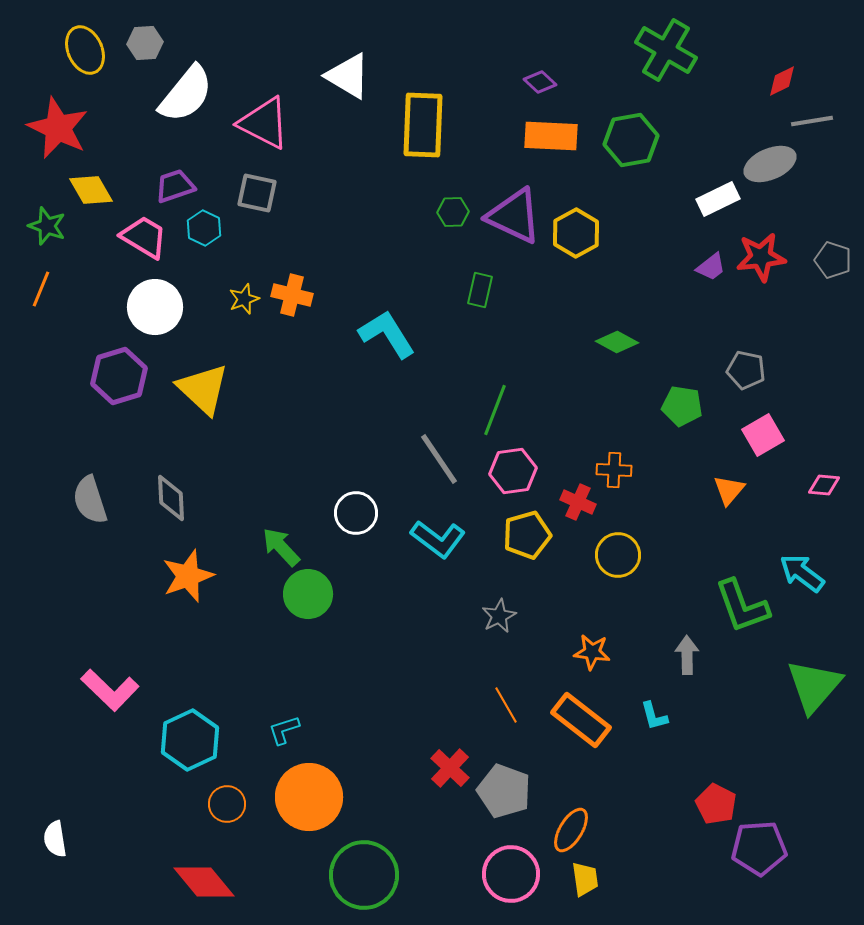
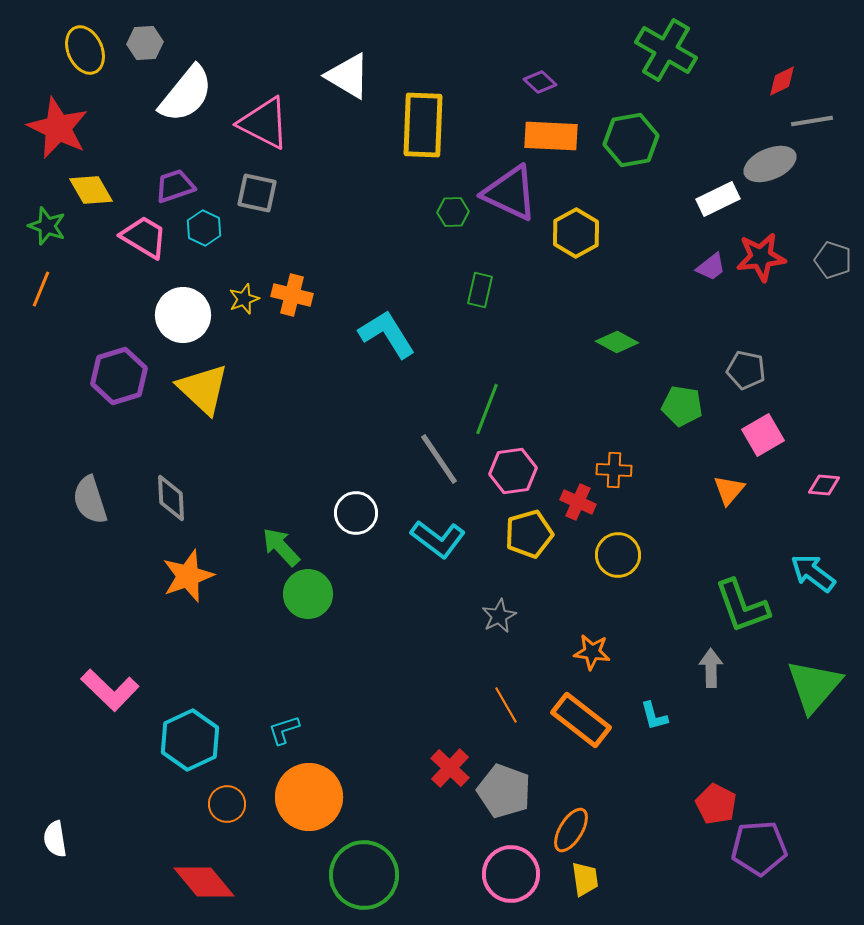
purple triangle at (514, 216): moved 4 px left, 23 px up
white circle at (155, 307): moved 28 px right, 8 px down
green line at (495, 410): moved 8 px left, 1 px up
yellow pentagon at (527, 535): moved 2 px right, 1 px up
cyan arrow at (802, 573): moved 11 px right
gray arrow at (687, 655): moved 24 px right, 13 px down
